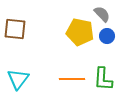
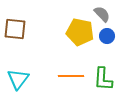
orange line: moved 1 px left, 3 px up
